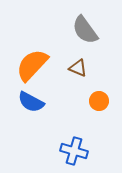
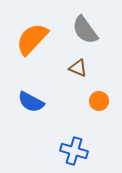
orange semicircle: moved 26 px up
